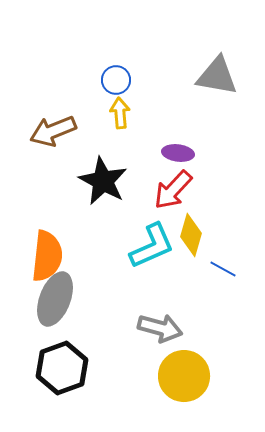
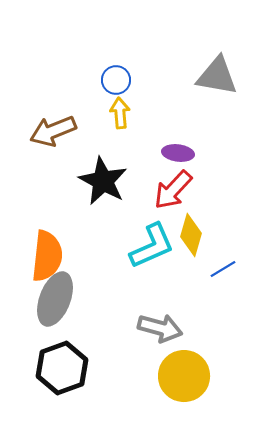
blue line: rotated 60 degrees counterclockwise
